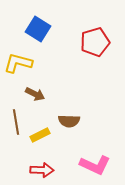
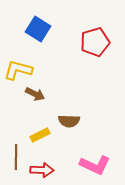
yellow L-shape: moved 7 px down
brown line: moved 35 px down; rotated 10 degrees clockwise
